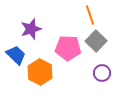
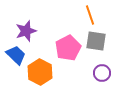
purple star: moved 5 px left, 2 px down
gray square: rotated 35 degrees counterclockwise
pink pentagon: rotated 30 degrees counterclockwise
